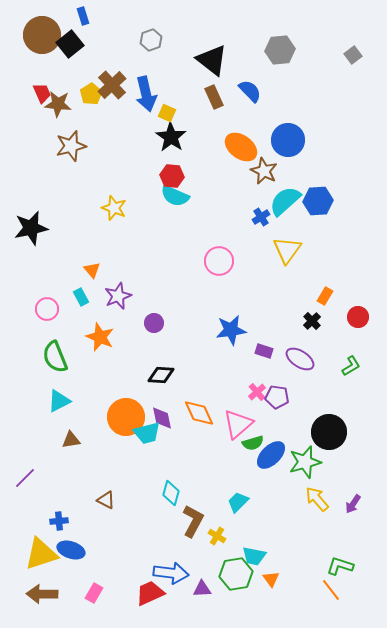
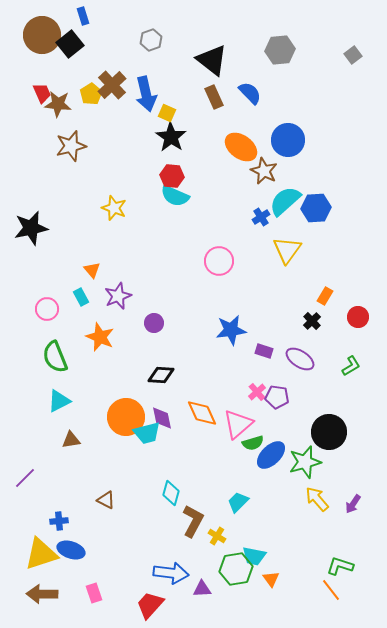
blue semicircle at (250, 91): moved 2 px down
blue hexagon at (318, 201): moved 2 px left, 7 px down
orange diamond at (199, 413): moved 3 px right
green hexagon at (236, 574): moved 5 px up
pink rectangle at (94, 593): rotated 48 degrees counterclockwise
red trapezoid at (150, 593): moved 12 px down; rotated 24 degrees counterclockwise
